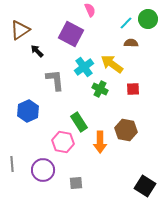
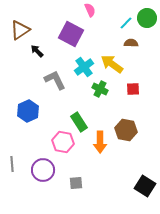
green circle: moved 1 px left, 1 px up
gray L-shape: rotated 20 degrees counterclockwise
